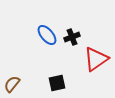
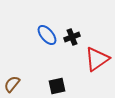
red triangle: moved 1 px right
black square: moved 3 px down
